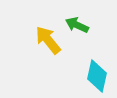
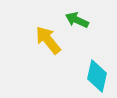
green arrow: moved 5 px up
